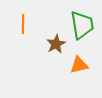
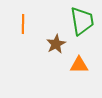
green trapezoid: moved 4 px up
orange triangle: rotated 12 degrees clockwise
